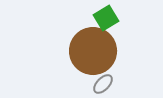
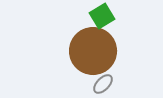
green square: moved 4 px left, 2 px up
